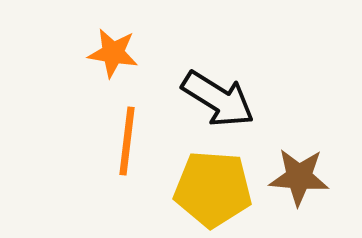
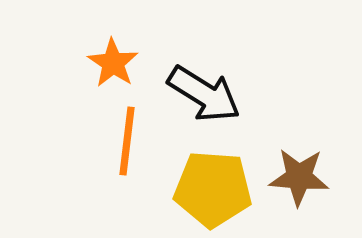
orange star: moved 10 px down; rotated 24 degrees clockwise
black arrow: moved 14 px left, 5 px up
